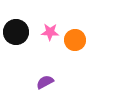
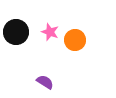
pink star: rotated 18 degrees clockwise
purple semicircle: rotated 60 degrees clockwise
